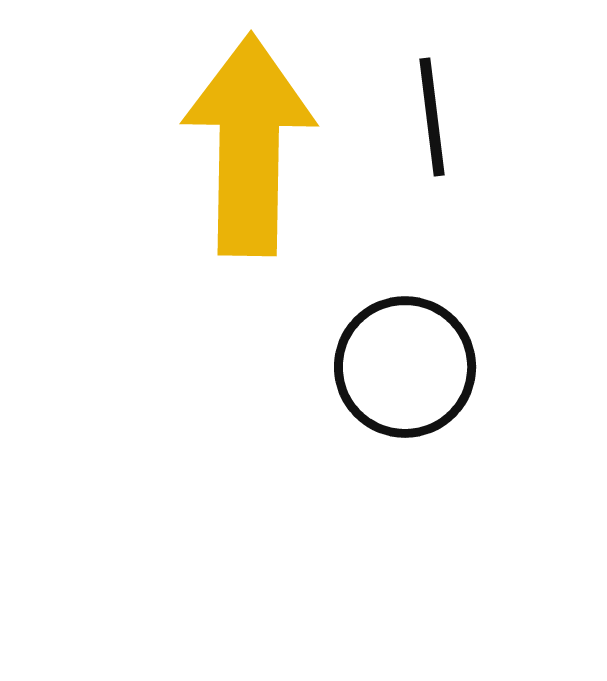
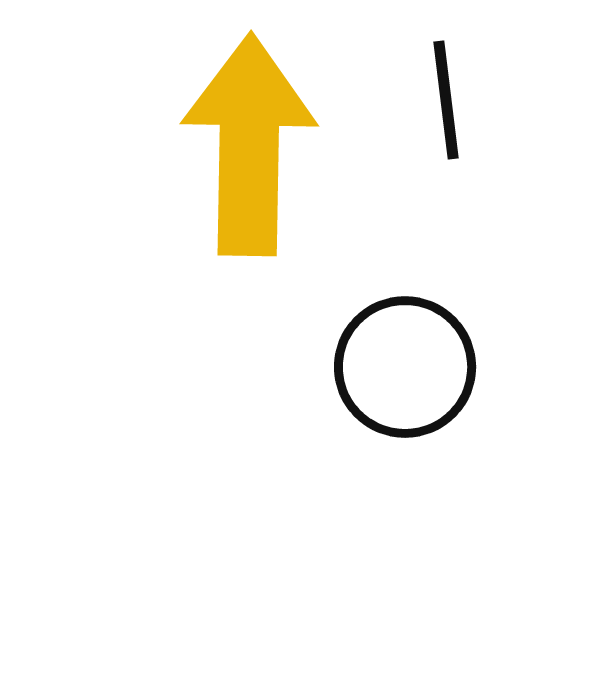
black line: moved 14 px right, 17 px up
